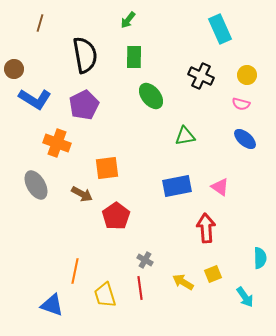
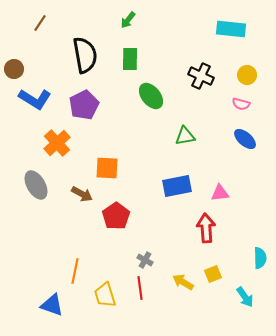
brown line: rotated 18 degrees clockwise
cyan rectangle: moved 11 px right; rotated 60 degrees counterclockwise
green rectangle: moved 4 px left, 2 px down
orange cross: rotated 28 degrees clockwise
orange square: rotated 10 degrees clockwise
pink triangle: moved 6 px down; rotated 42 degrees counterclockwise
